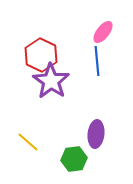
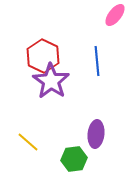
pink ellipse: moved 12 px right, 17 px up
red hexagon: moved 2 px right, 1 px down
